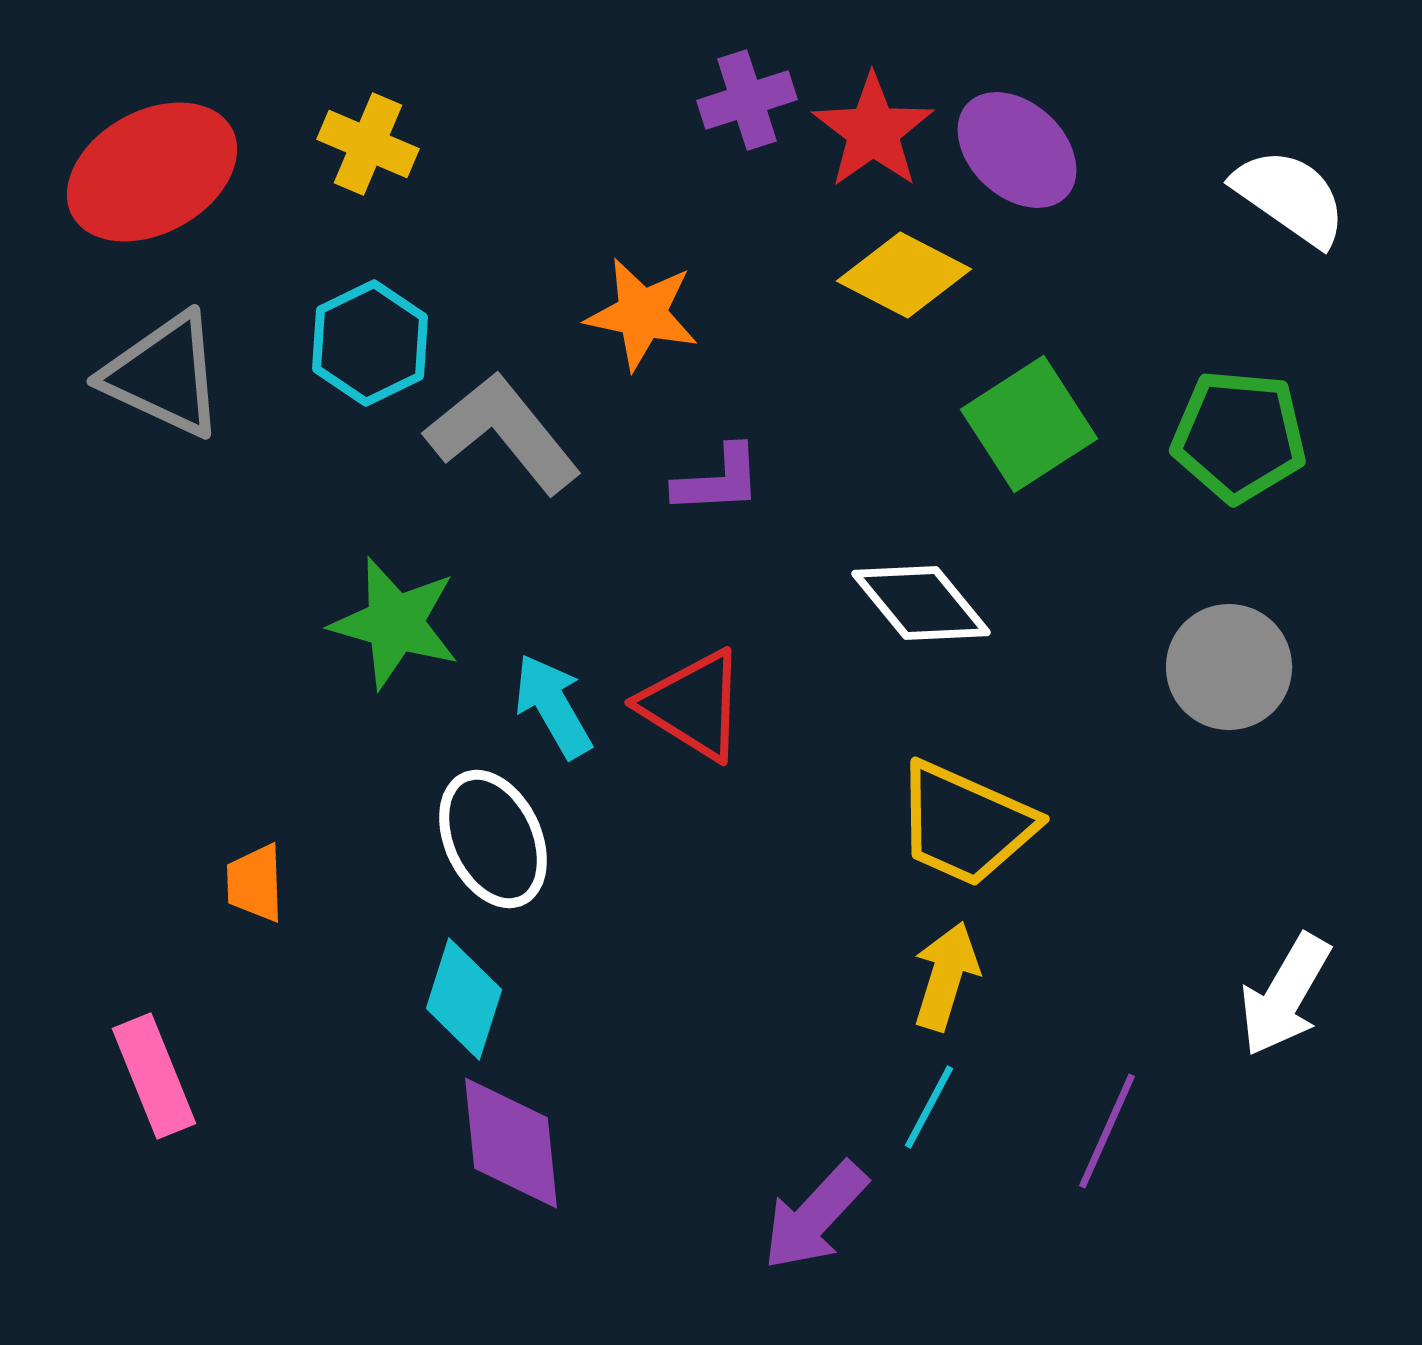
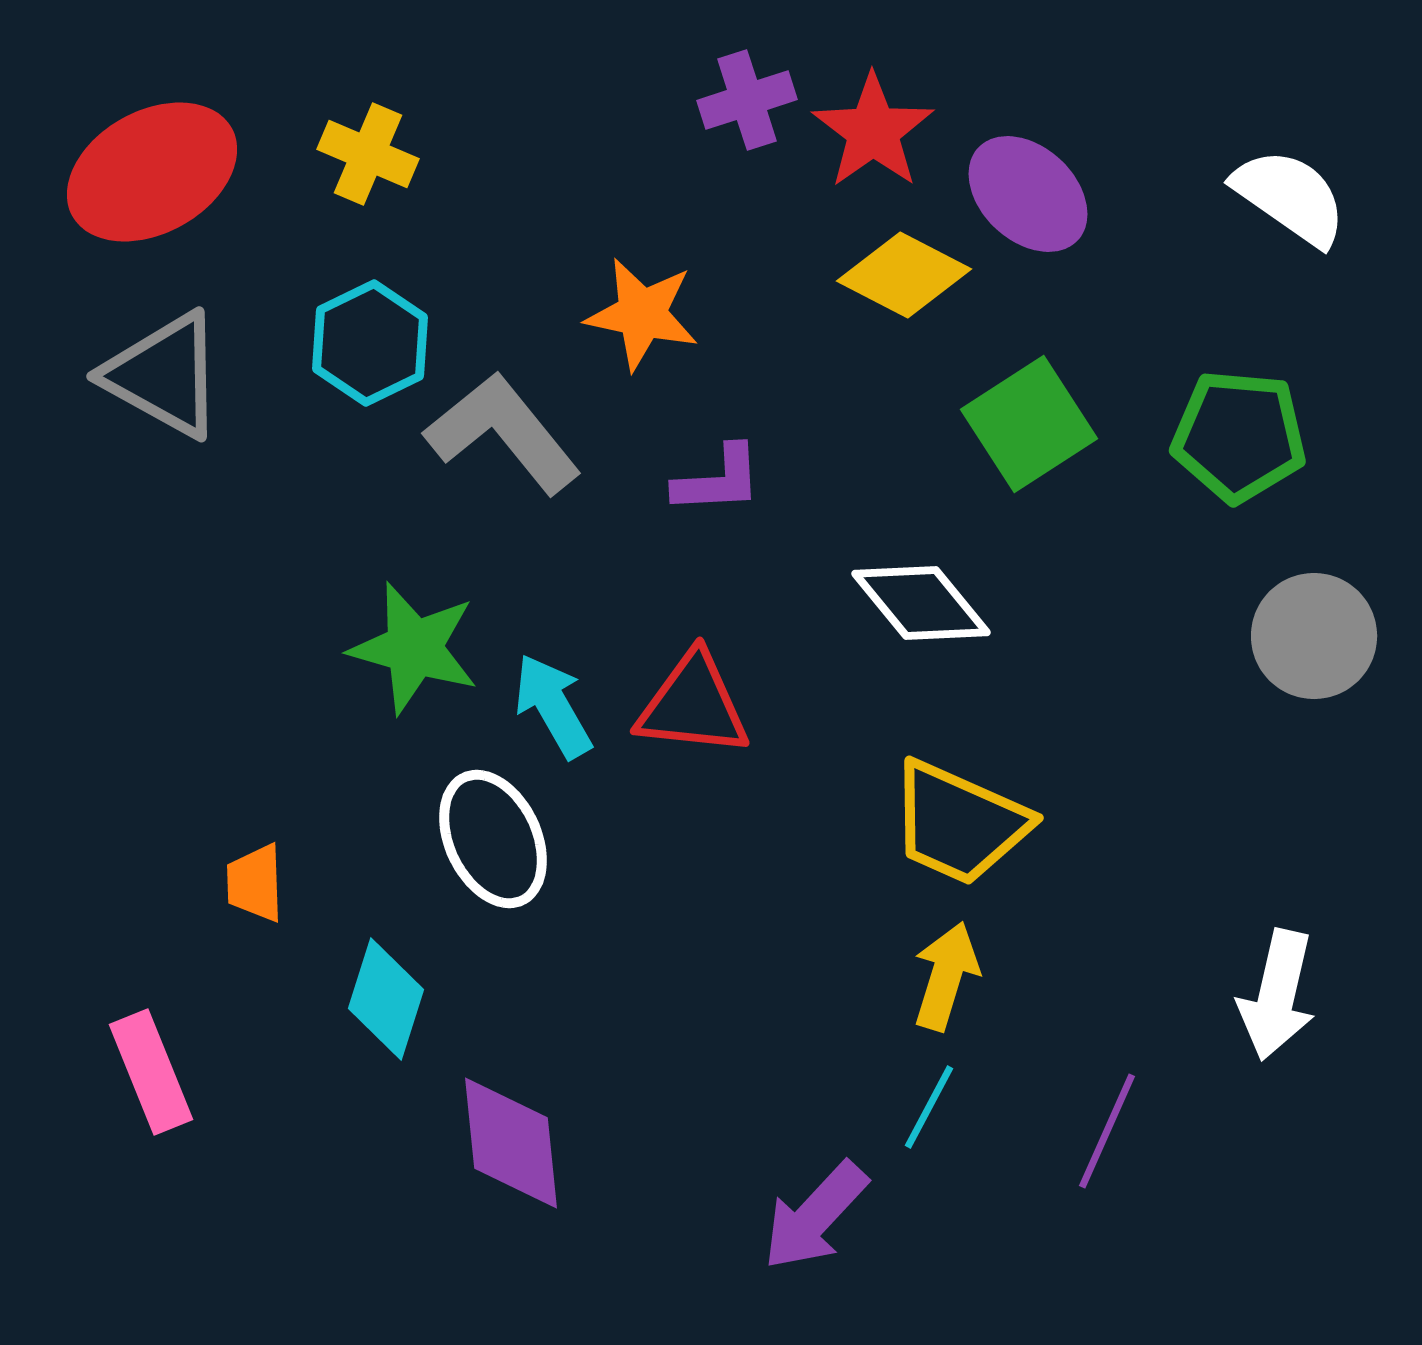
yellow cross: moved 10 px down
purple ellipse: moved 11 px right, 44 px down
gray triangle: rotated 4 degrees clockwise
green star: moved 19 px right, 25 px down
gray circle: moved 85 px right, 31 px up
red triangle: rotated 26 degrees counterclockwise
yellow trapezoid: moved 6 px left, 1 px up
white arrow: moved 8 px left; rotated 17 degrees counterclockwise
cyan diamond: moved 78 px left
pink rectangle: moved 3 px left, 4 px up
